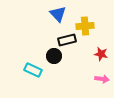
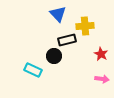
red star: rotated 16 degrees clockwise
